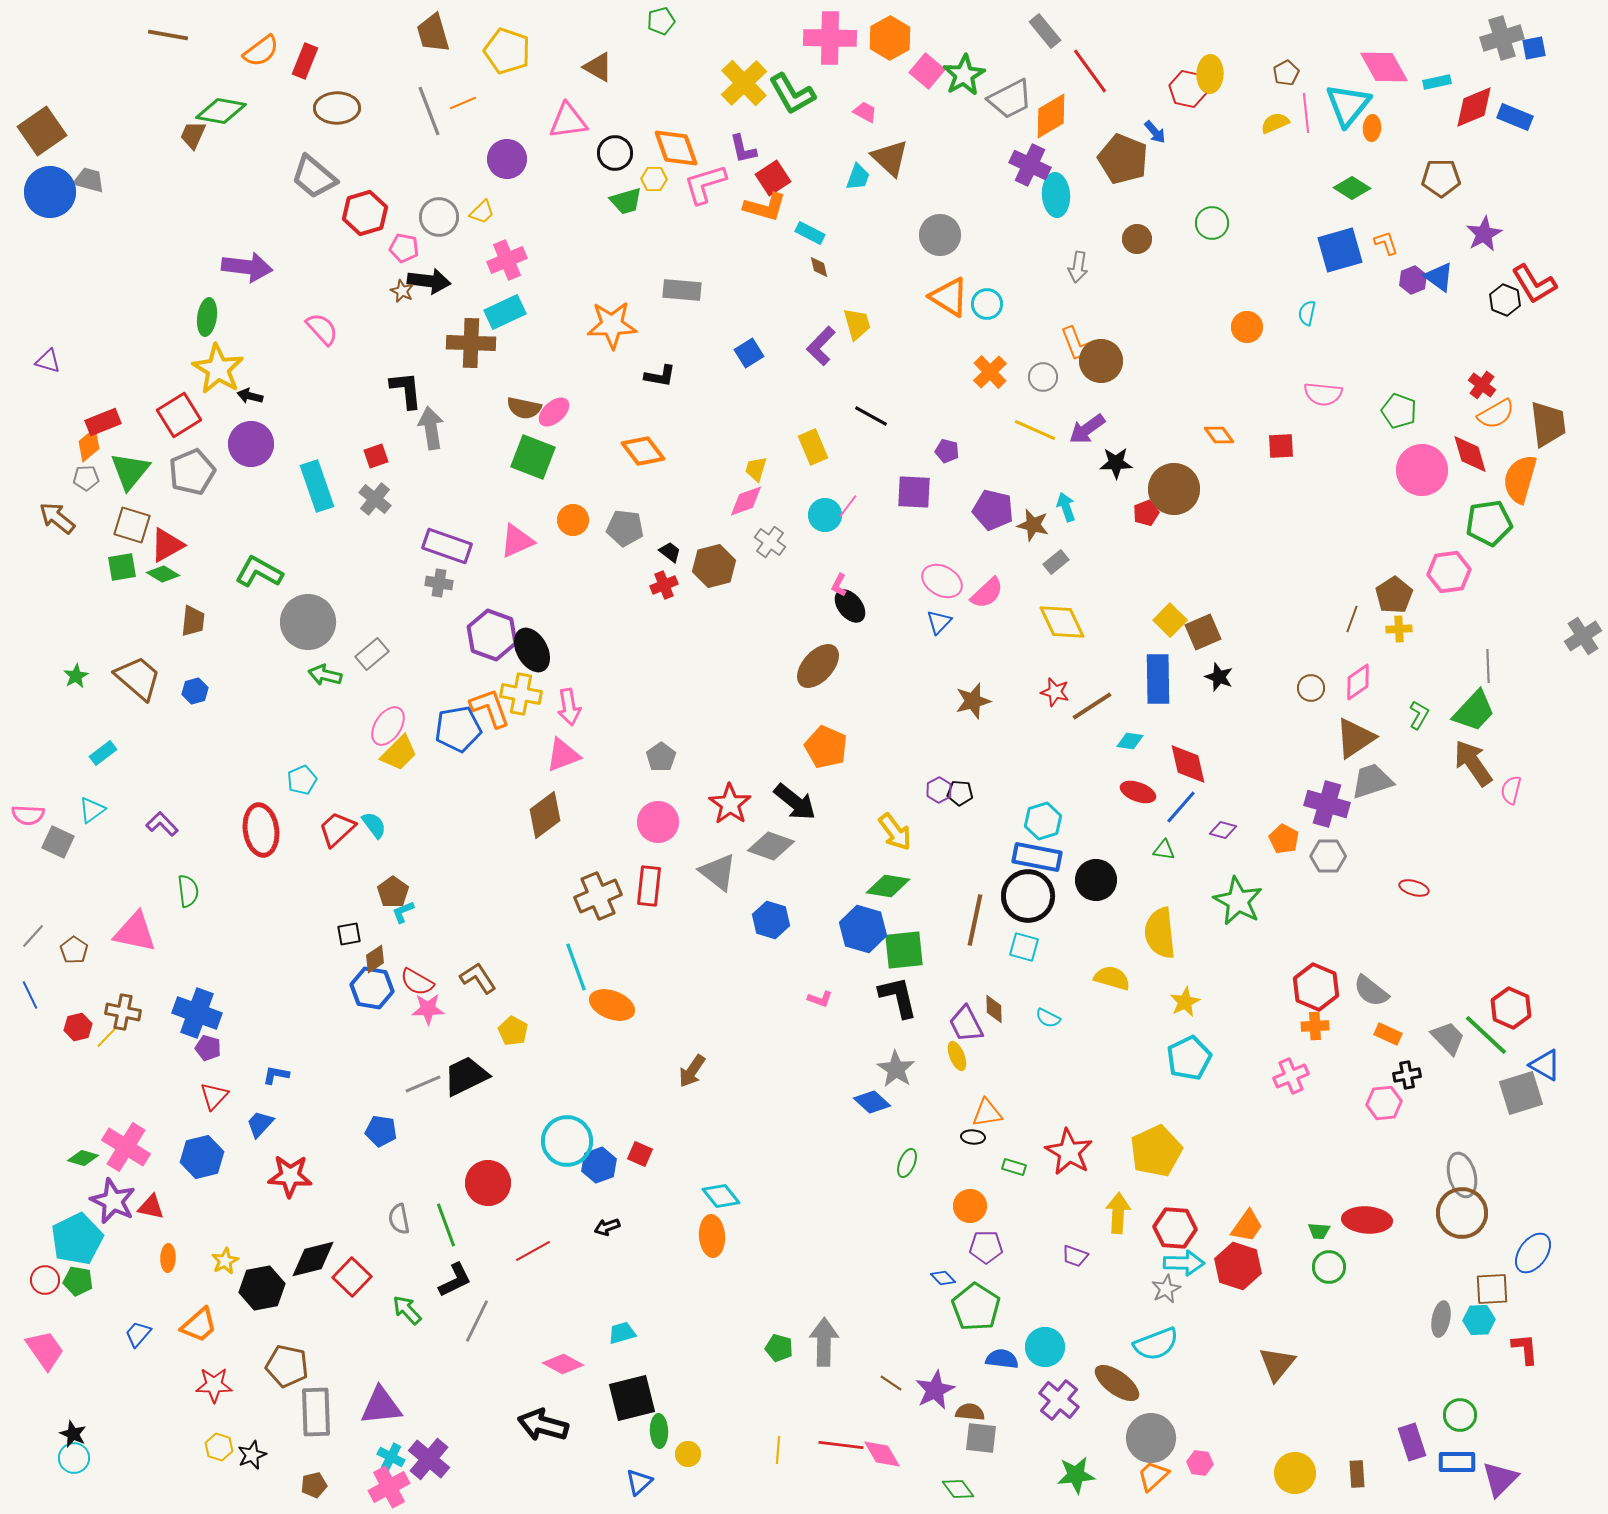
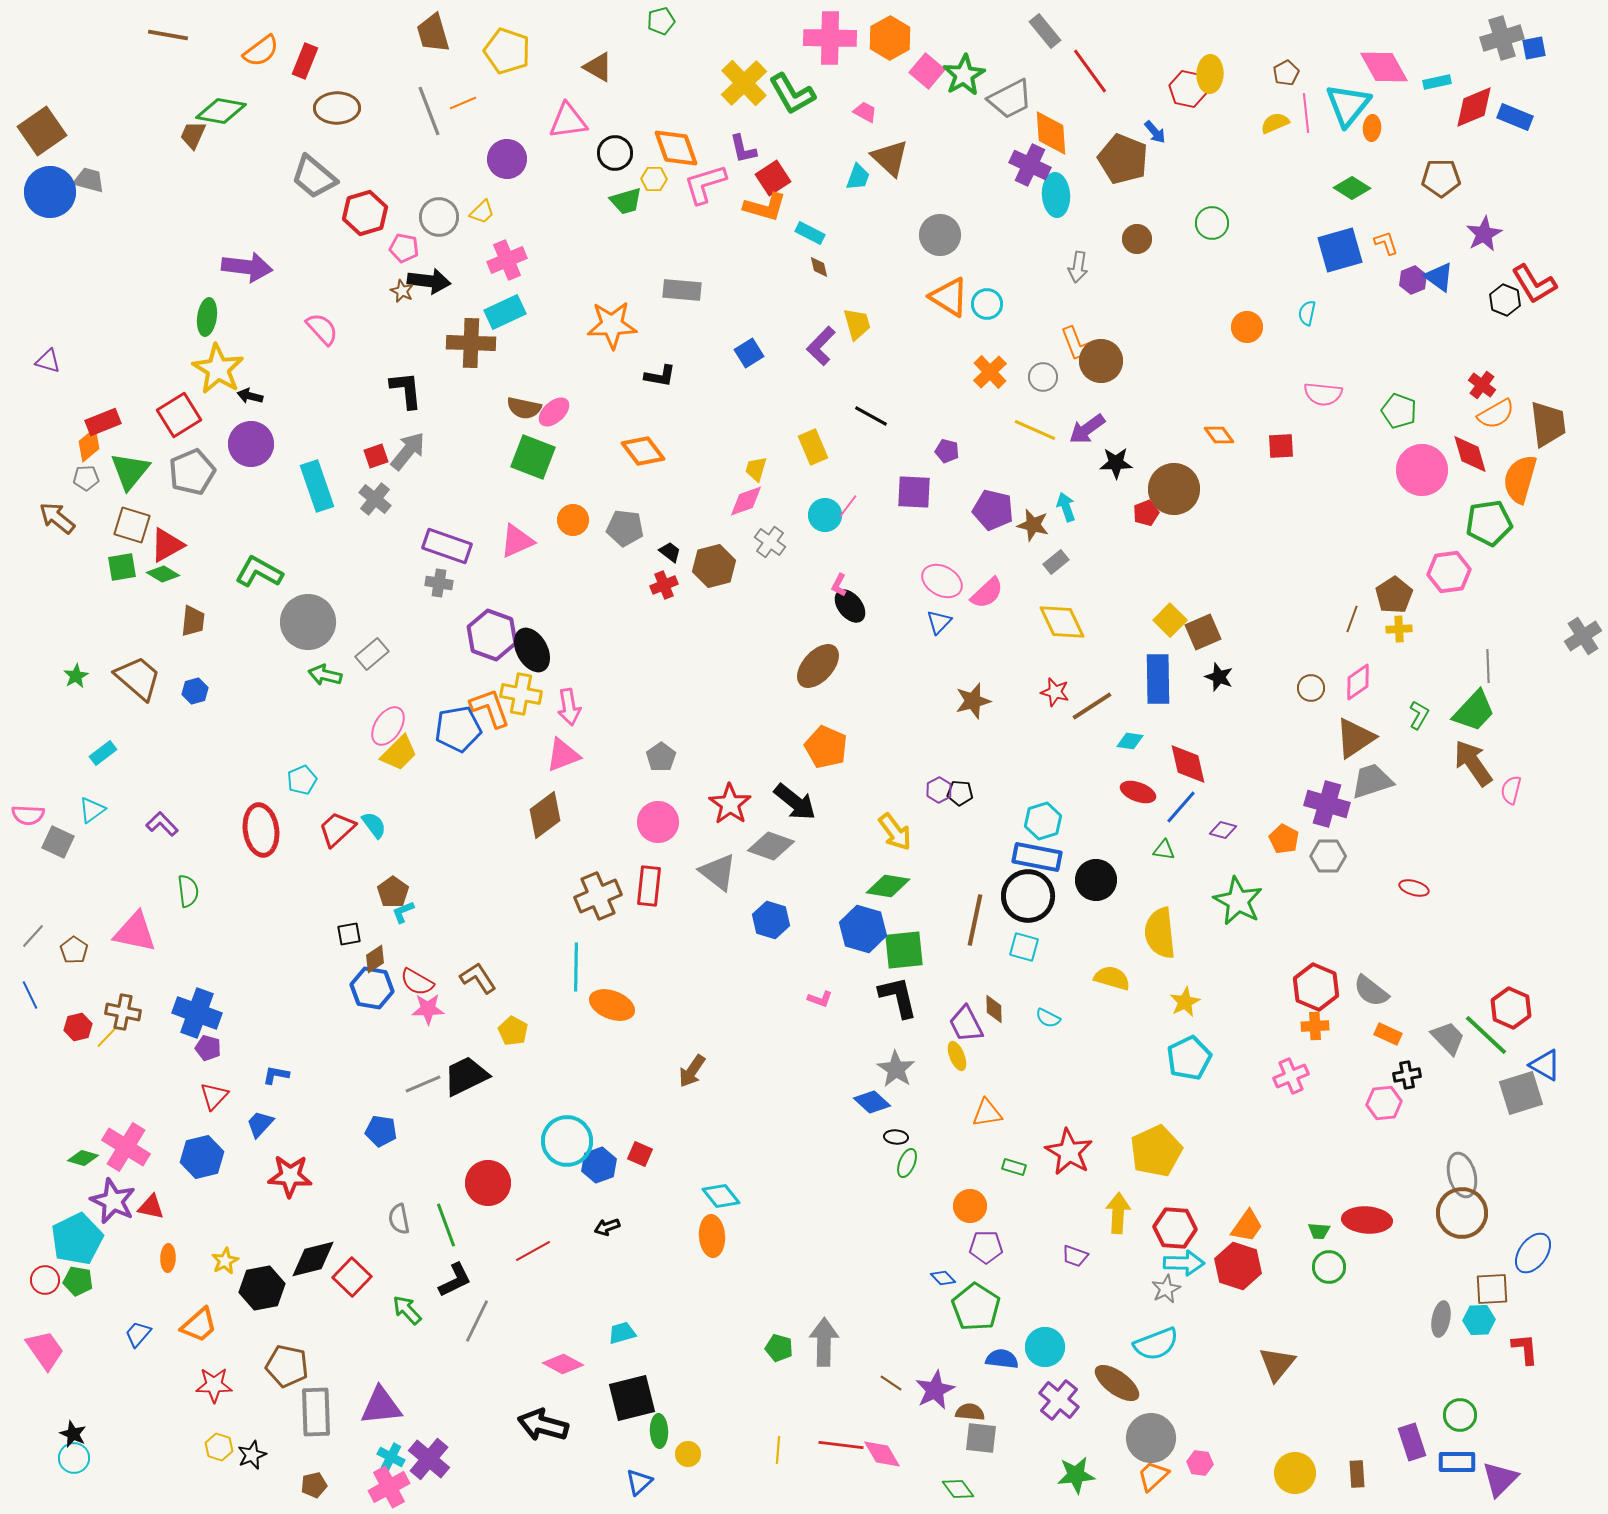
orange diamond at (1051, 116): moved 17 px down; rotated 63 degrees counterclockwise
gray arrow at (431, 428): moved 23 px left, 23 px down; rotated 48 degrees clockwise
cyan line at (576, 967): rotated 21 degrees clockwise
black ellipse at (973, 1137): moved 77 px left
